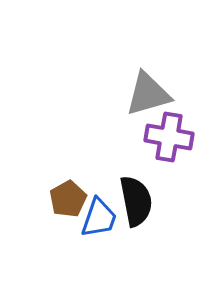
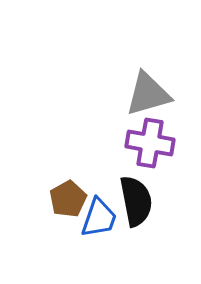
purple cross: moved 19 px left, 6 px down
